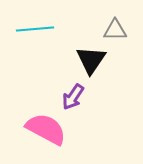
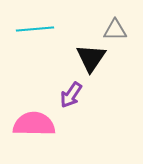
black triangle: moved 2 px up
purple arrow: moved 2 px left, 2 px up
pink semicircle: moved 12 px left, 5 px up; rotated 27 degrees counterclockwise
